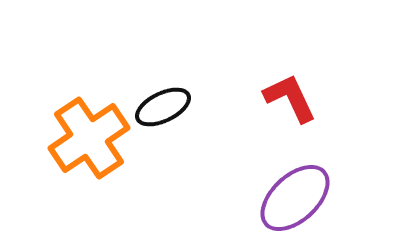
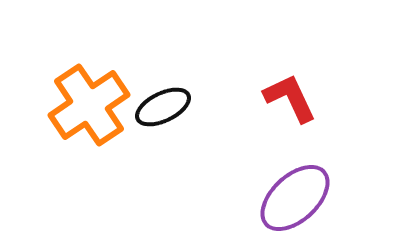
orange cross: moved 33 px up
